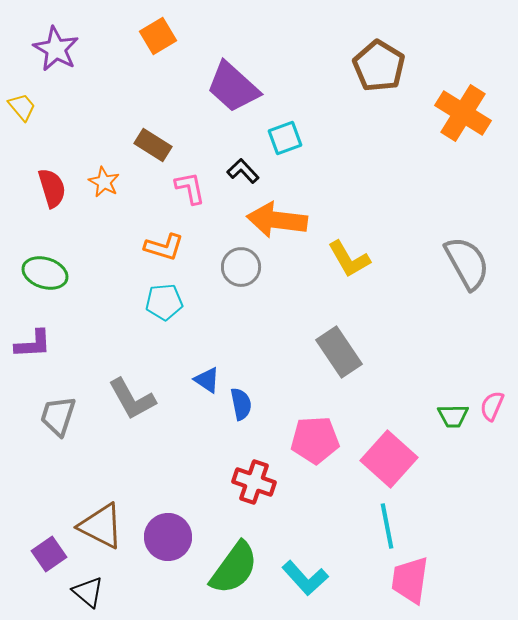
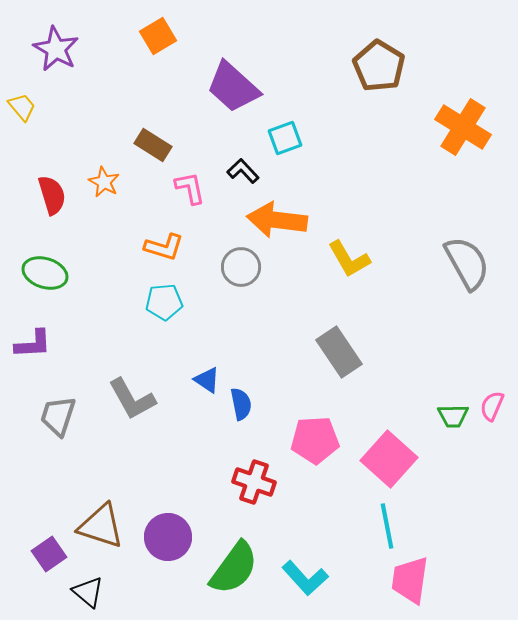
orange cross: moved 14 px down
red semicircle: moved 7 px down
brown triangle: rotated 9 degrees counterclockwise
